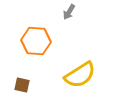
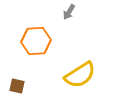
orange hexagon: rotated 8 degrees counterclockwise
brown square: moved 5 px left, 1 px down
